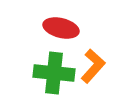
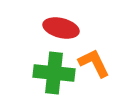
orange L-shape: moved 1 px right, 3 px up; rotated 68 degrees counterclockwise
